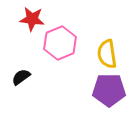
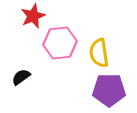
red star: moved 1 px right, 3 px up; rotated 30 degrees counterclockwise
pink hexagon: rotated 16 degrees clockwise
yellow semicircle: moved 8 px left, 1 px up
